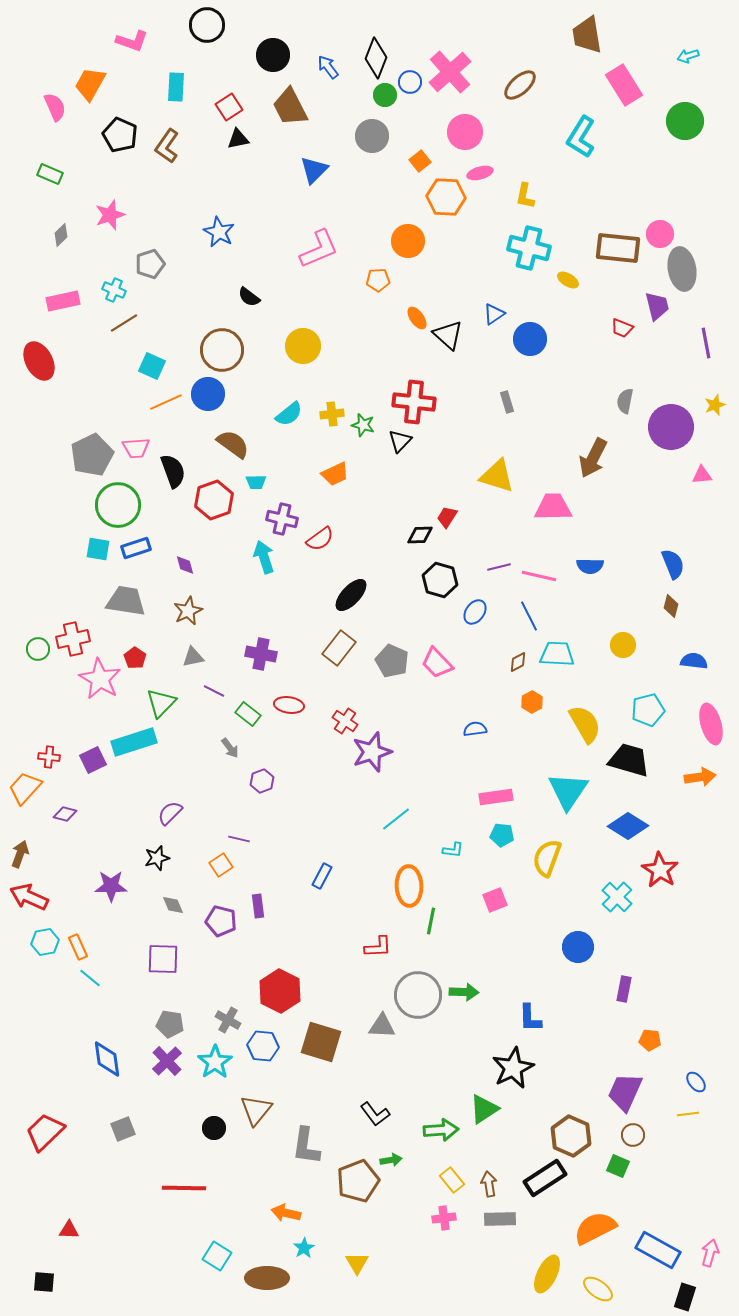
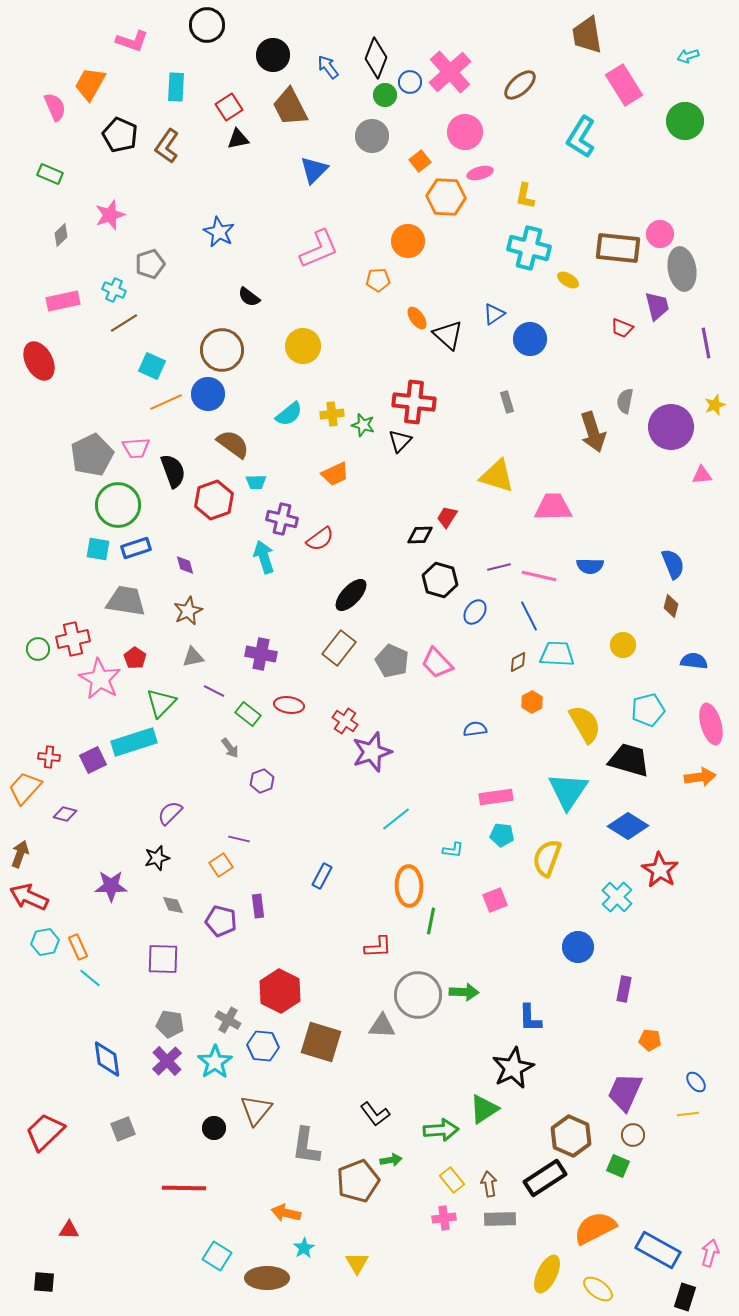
brown arrow at (593, 458): moved 26 px up; rotated 45 degrees counterclockwise
